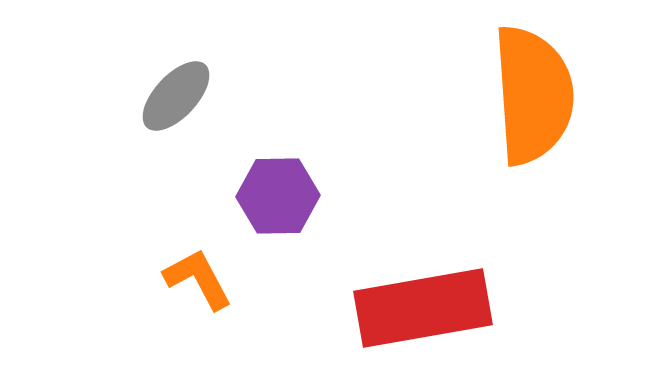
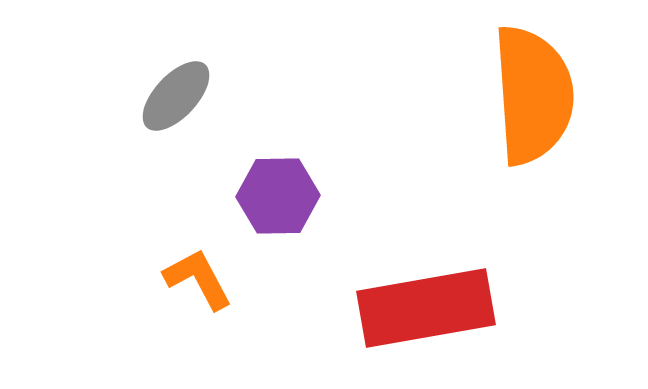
red rectangle: moved 3 px right
